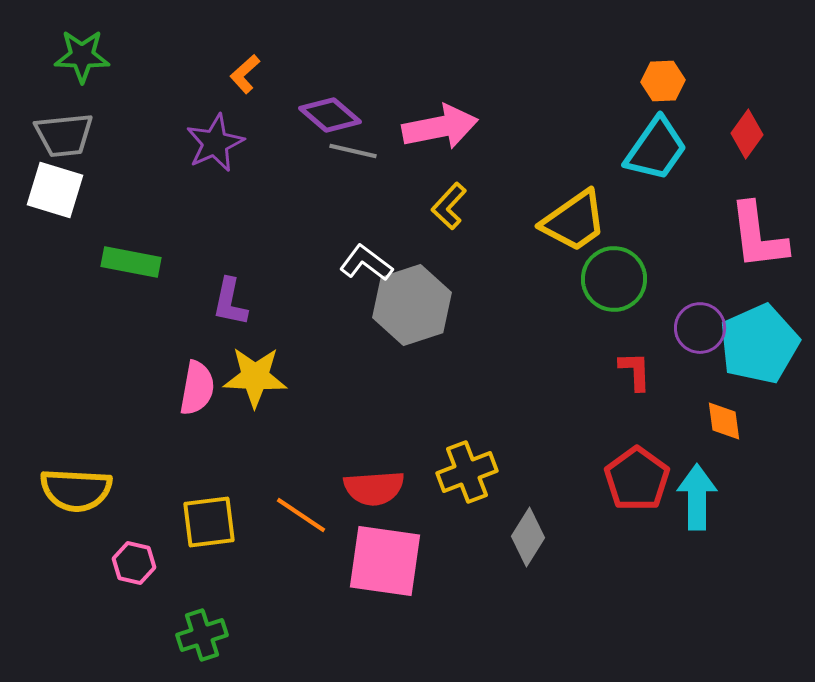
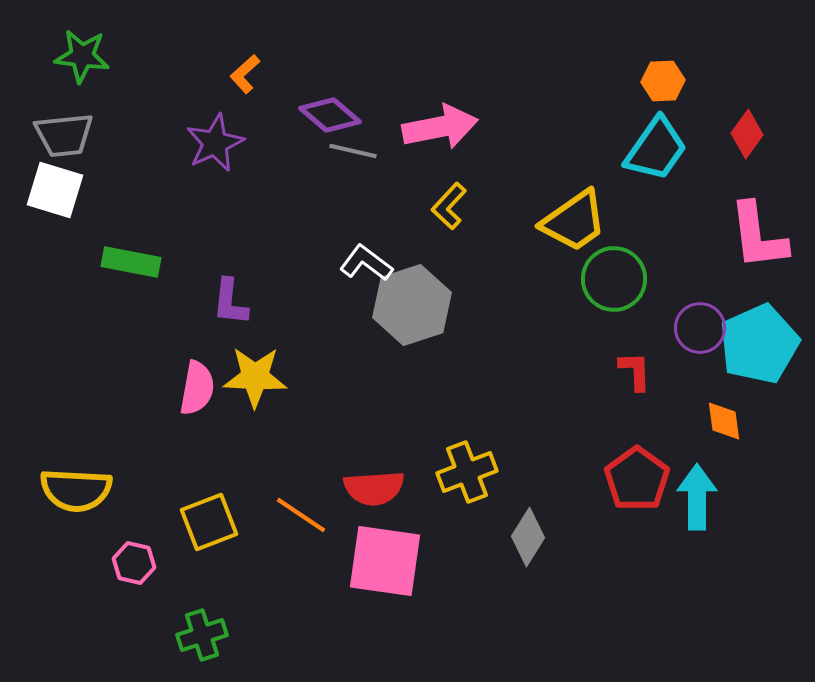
green star: rotated 6 degrees clockwise
purple L-shape: rotated 6 degrees counterclockwise
yellow square: rotated 14 degrees counterclockwise
